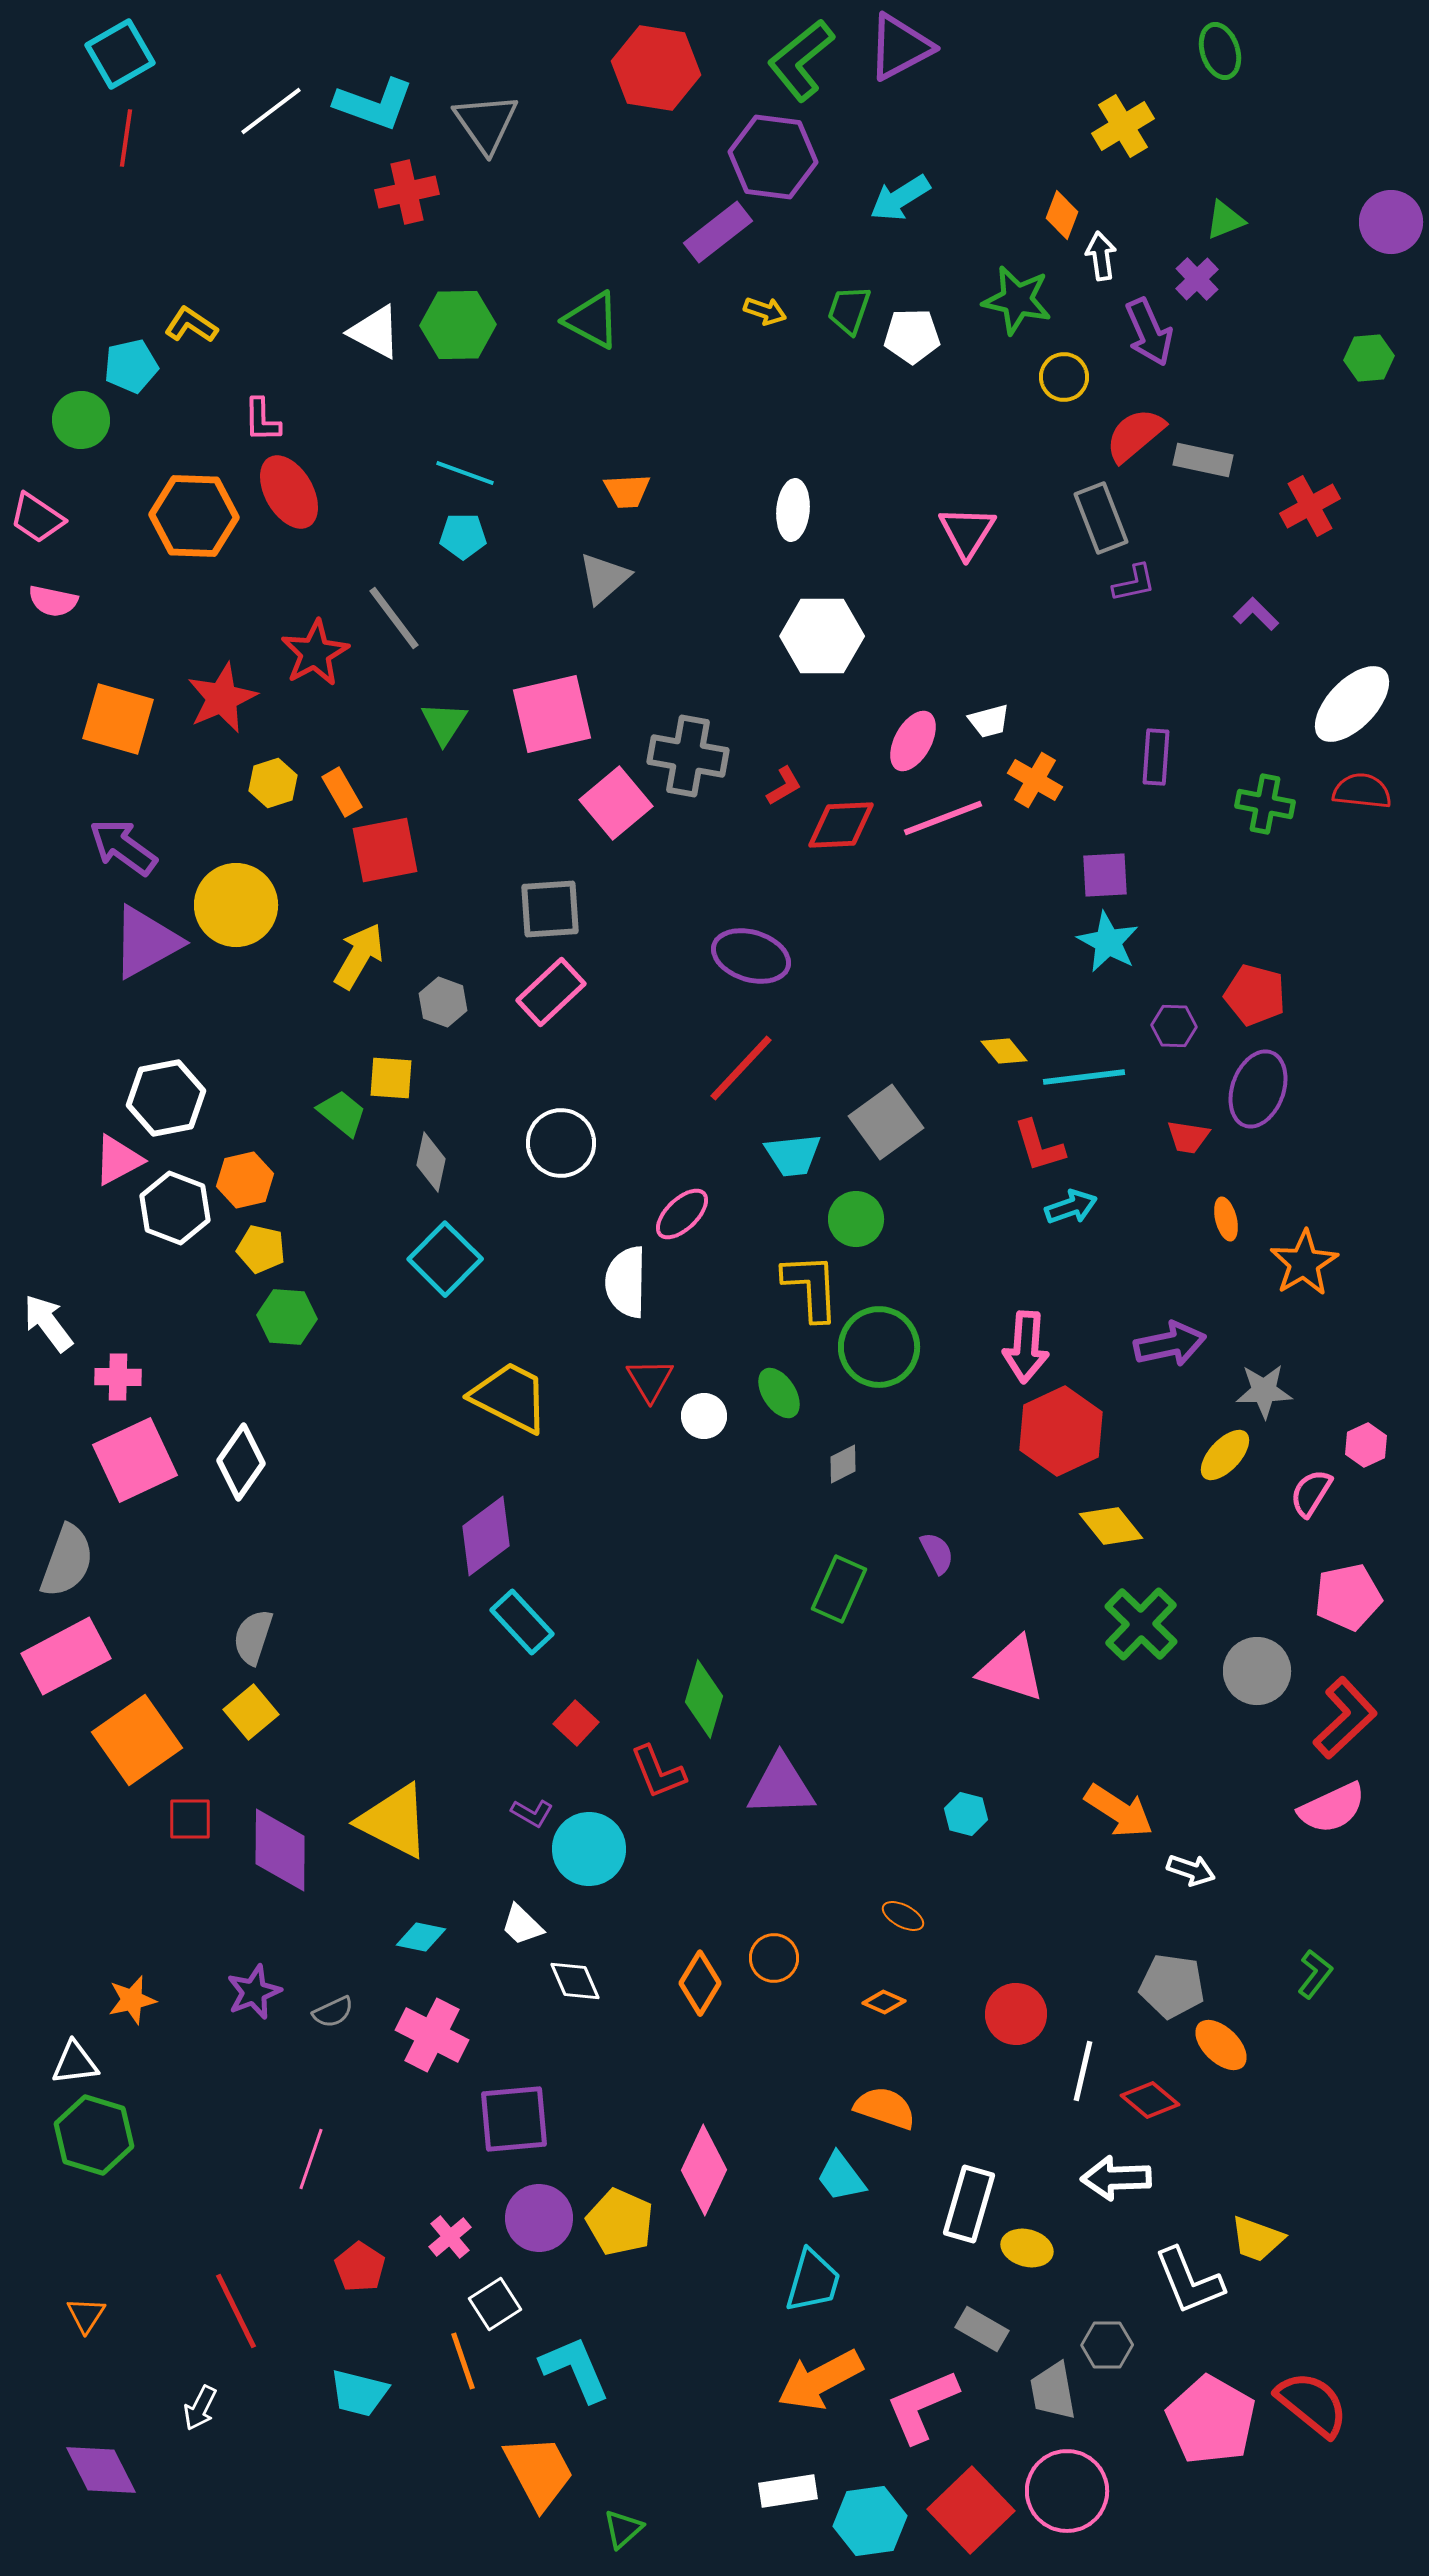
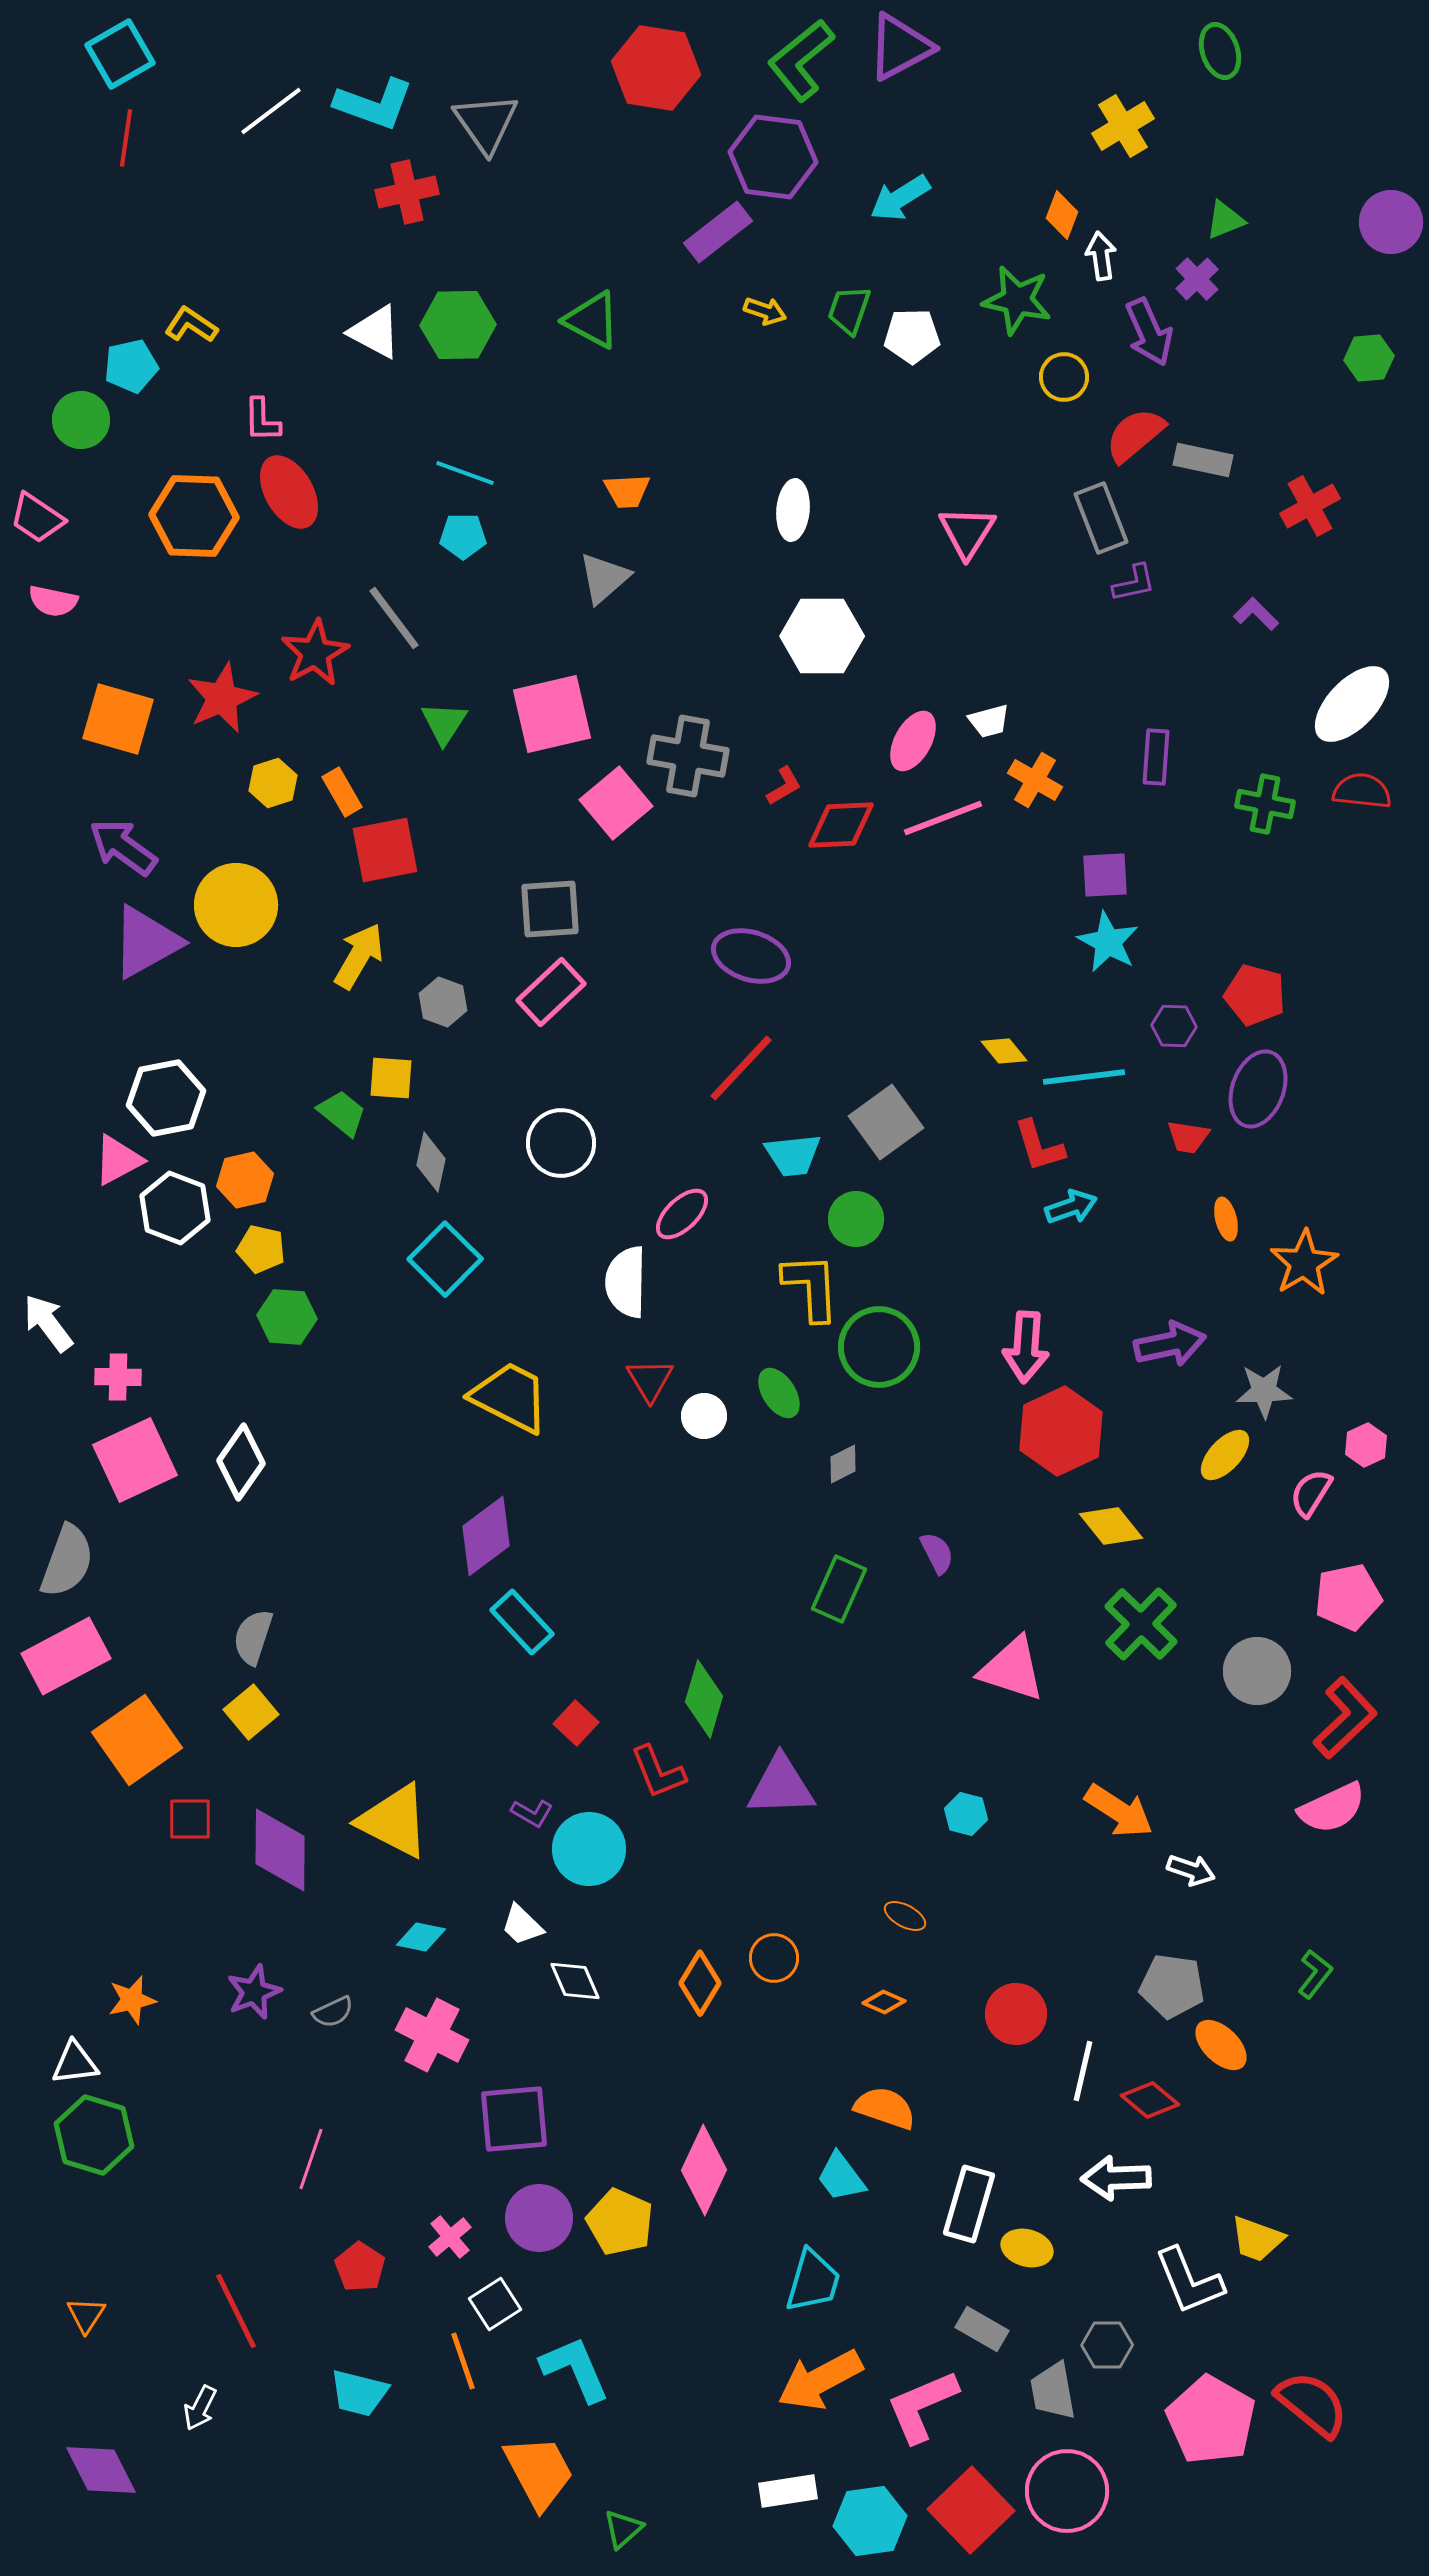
orange ellipse at (903, 1916): moved 2 px right
